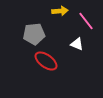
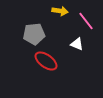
yellow arrow: rotated 14 degrees clockwise
